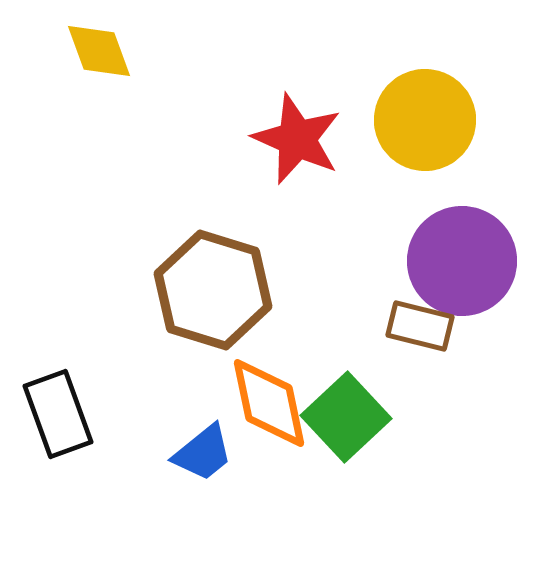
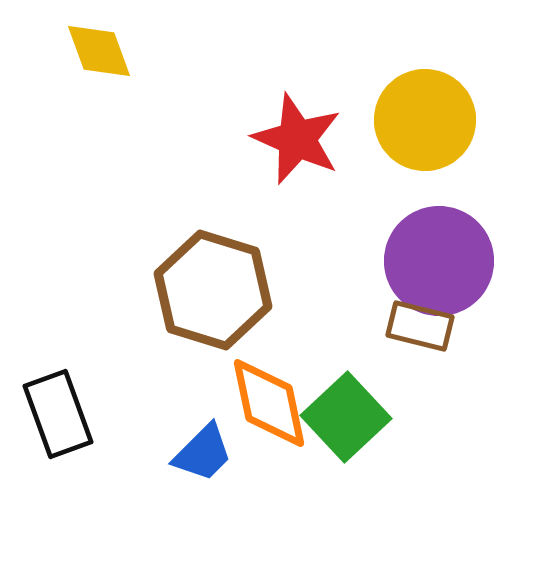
purple circle: moved 23 px left
blue trapezoid: rotated 6 degrees counterclockwise
